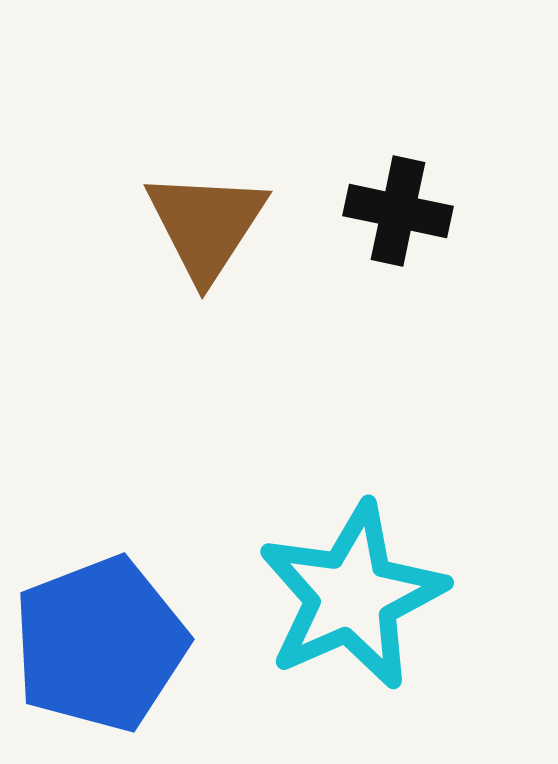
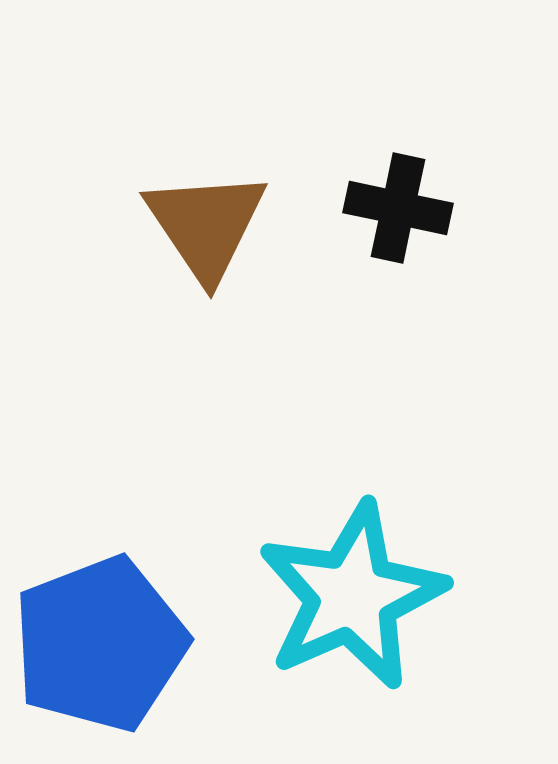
black cross: moved 3 px up
brown triangle: rotated 7 degrees counterclockwise
